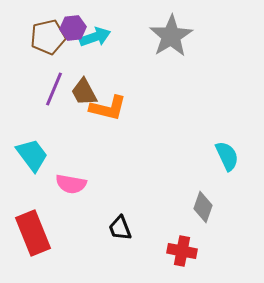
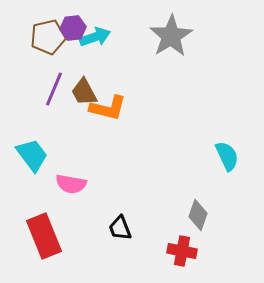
gray diamond: moved 5 px left, 8 px down
red rectangle: moved 11 px right, 3 px down
